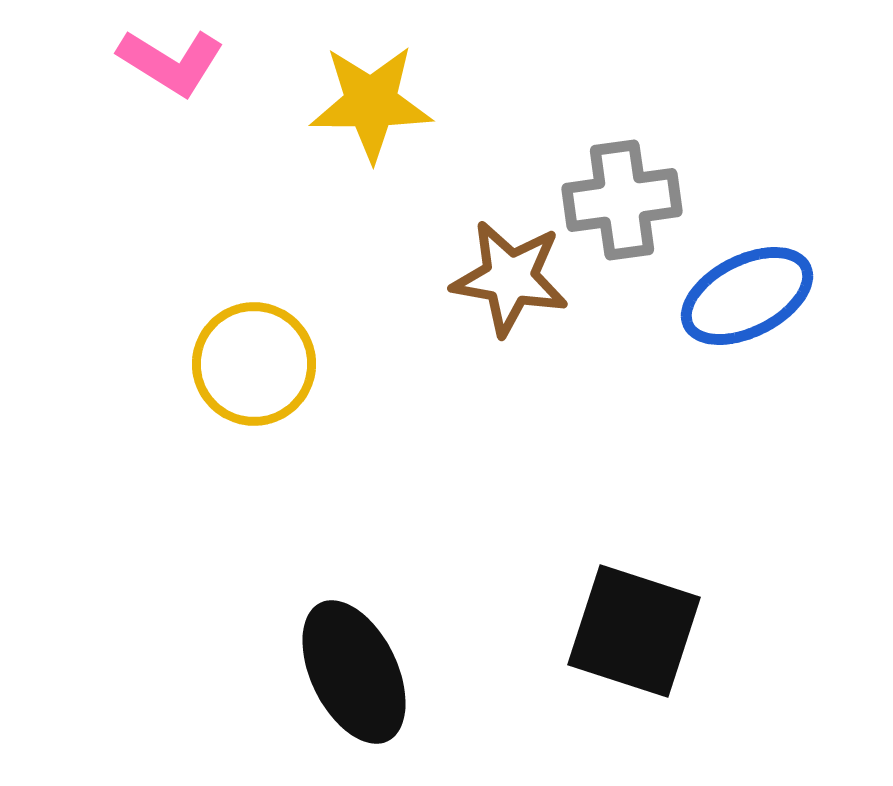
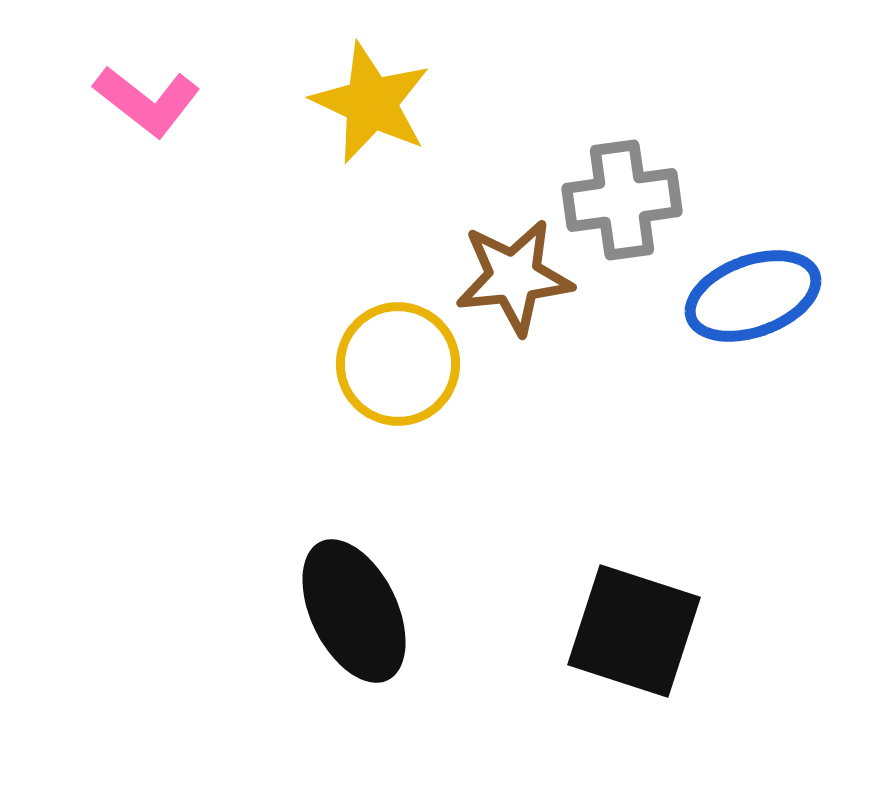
pink L-shape: moved 24 px left, 39 px down; rotated 6 degrees clockwise
yellow star: rotated 25 degrees clockwise
brown star: moved 4 px right, 1 px up; rotated 16 degrees counterclockwise
blue ellipse: moved 6 px right; rotated 7 degrees clockwise
yellow circle: moved 144 px right
black ellipse: moved 61 px up
